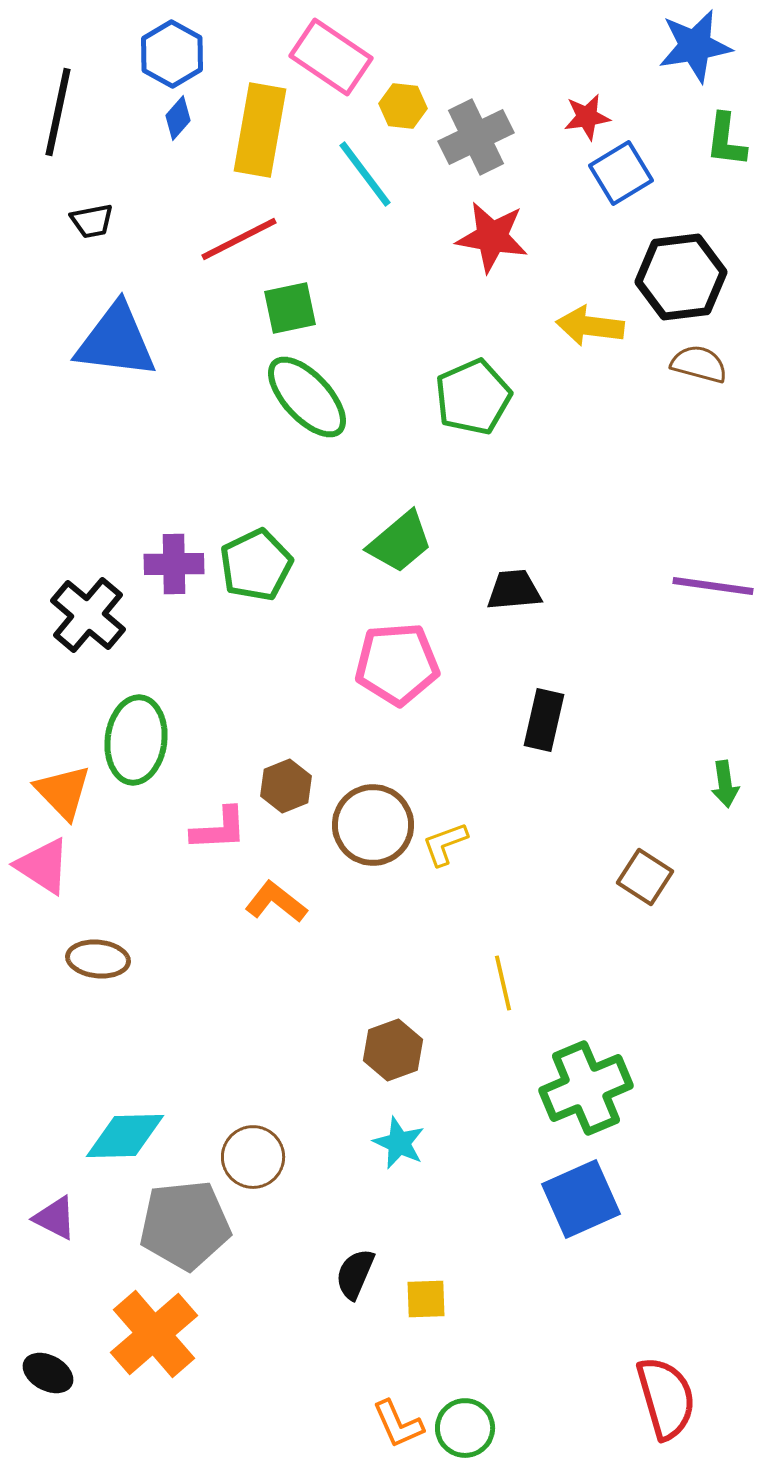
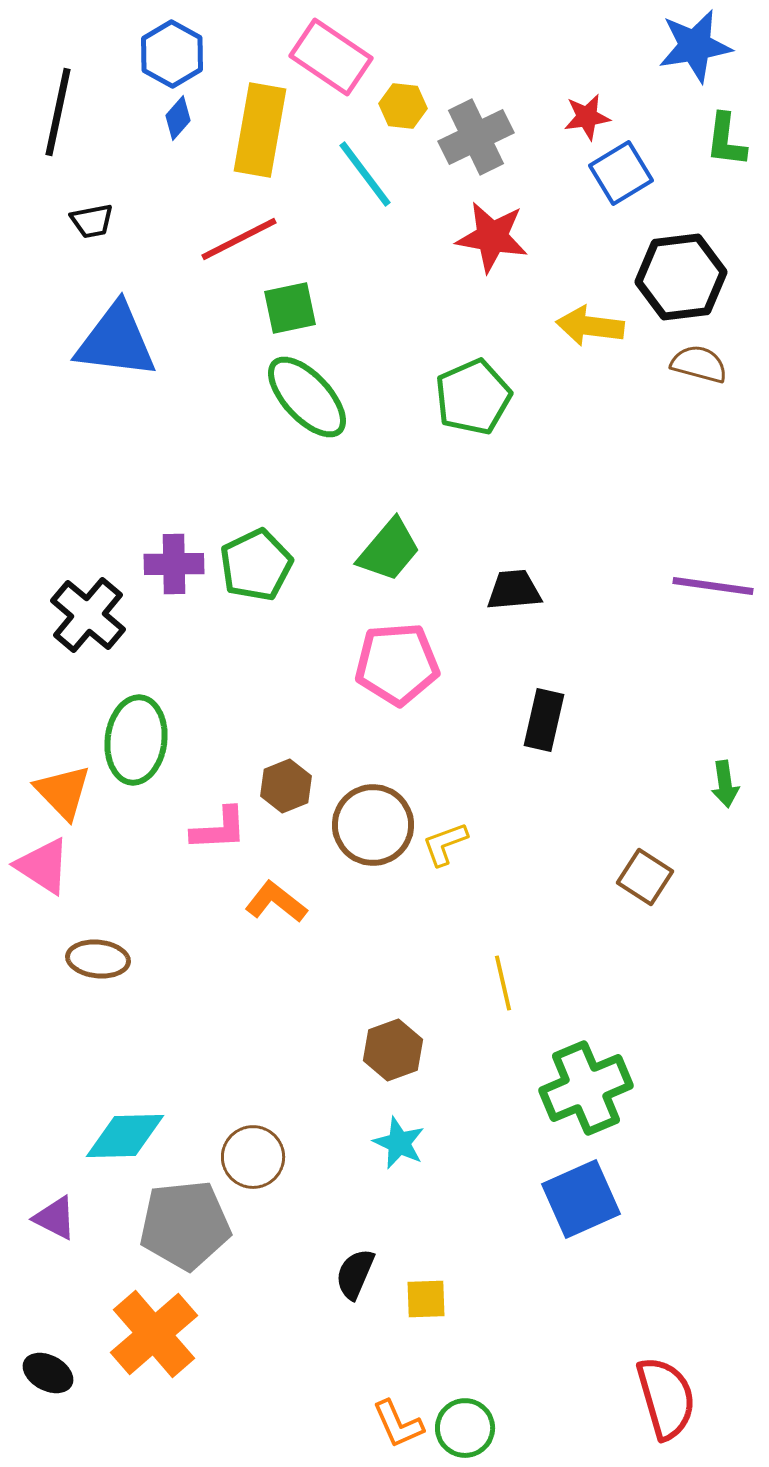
green trapezoid at (400, 542): moved 11 px left, 8 px down; rotated 10 degrees counterclockwise
